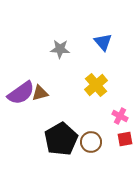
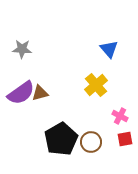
blue triangle: moved 6 px right, 7 px down
gray star: moved 38 px left
